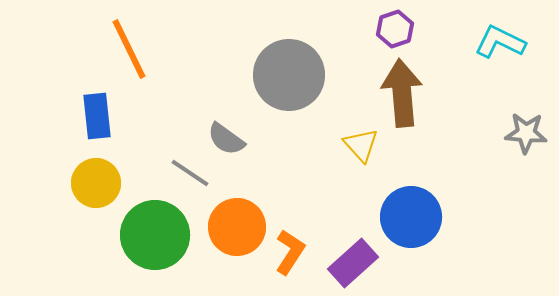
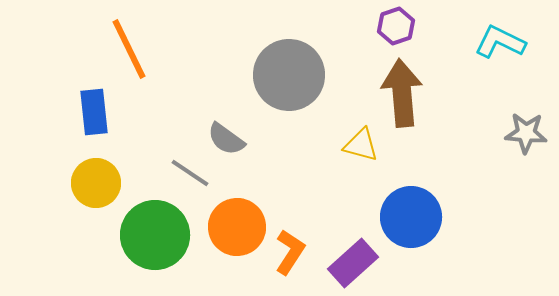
purple hexagon: moved 1 px right, 3 px up
blue rectangle: moved 3 px left, 4 px up
yellow triangle: rotated 33 degrees counterclockwise
